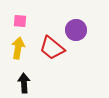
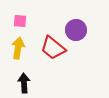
red trapezoid: moved 1 px right
